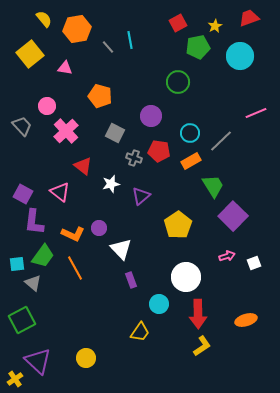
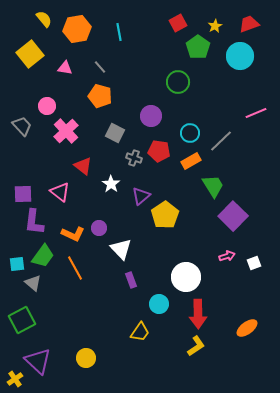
red trapezoid at (249, 18): moved 6 px down
cyan line at (130, 40): moved 11 px left, 8 px up
gray line at (108, 47): moved 8 px left, 20 px down
green pentagon at (198, 47): rotated 25 degrees counterclockwise
white star at (111, 184): rotated 24 degrees counterclockwise
purple square at (23, 194): rotated 30 degrees counterclockwise
yellow pentagon at (178, 225): moved 13 px left, 10 px up
orange ellipse at (246, 320): moved 1 px right, 8 px down; rotated 20 degrees counterclockwise
yellow L-shape at (202, 346): moved 6 px left
